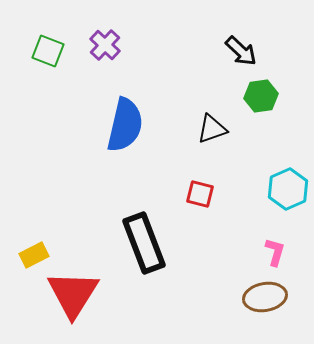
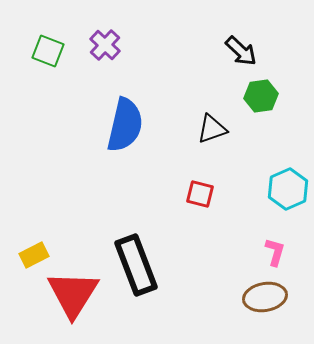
black rectangle: moved 8 px left, 22 px down
